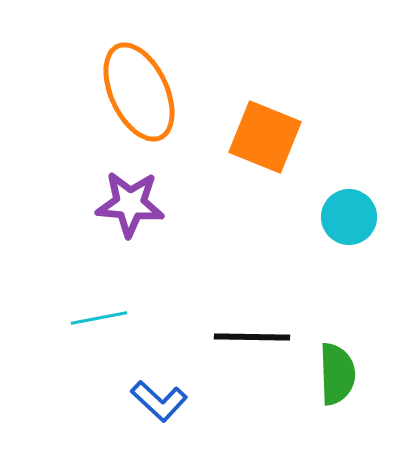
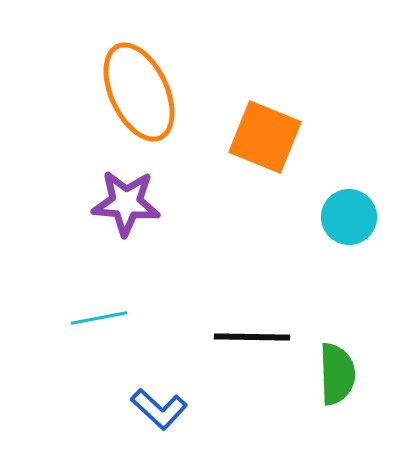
purple star: moved 4 px left, 1 px up
blue L-shape: moved 8 px down
